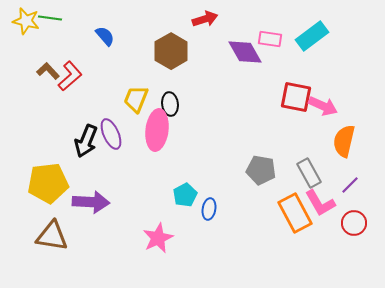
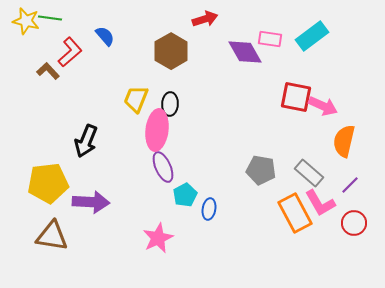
red L-shape: moved 24 px up
black ellipse: rotated 10 degrees clockwise
purple ellipse: moved 52 px right, 33 px down
gray rectangle: rotated 20 degrees counterclockwise
